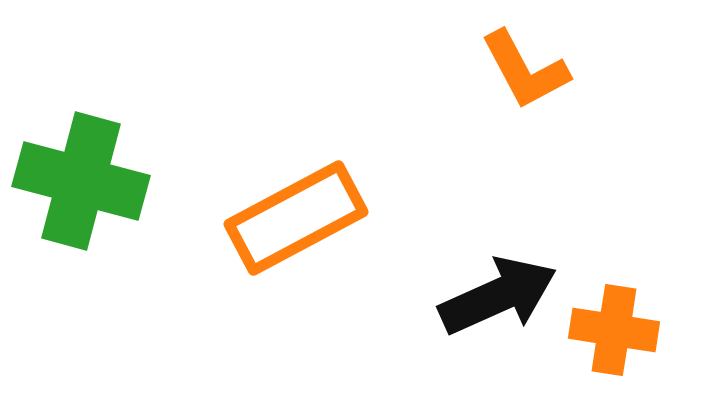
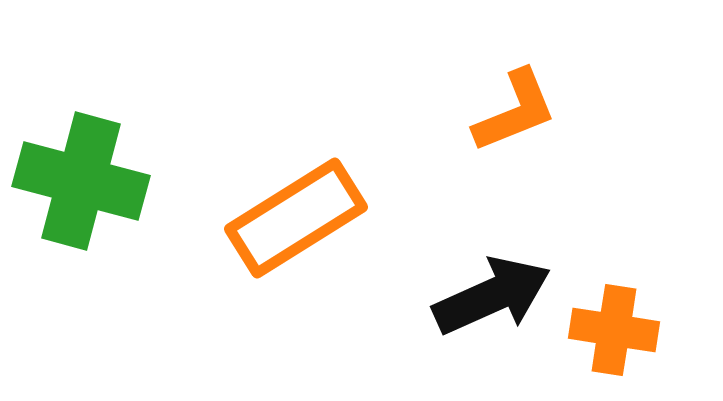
orange L-shape: moved 10 px left, 41 px down; rotated 84 degrees counterclockwise
orange rectangle: rotated 4 degrees counterclockwise
black arrow: moved 6 px left
